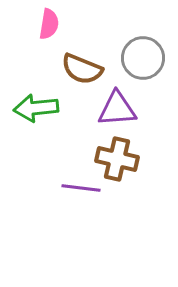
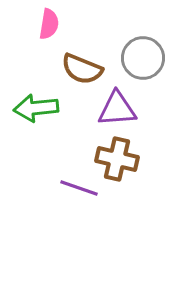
purple line: moved 2 px left; rotated 12 degrees clockwise
